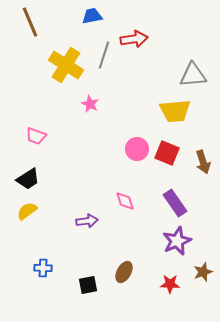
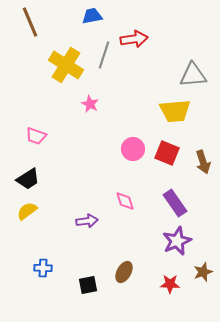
pink circle: moved 4 px left
